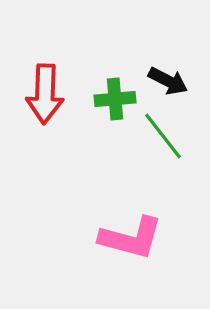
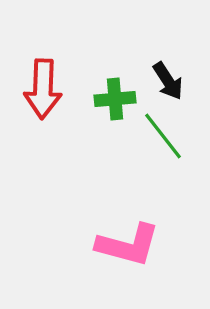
black arrow: rotated 30 degrees clockwise
red arrow: moved 2 px left, 5 px up
pink L-shape: moved 3 px left, 7 px down
